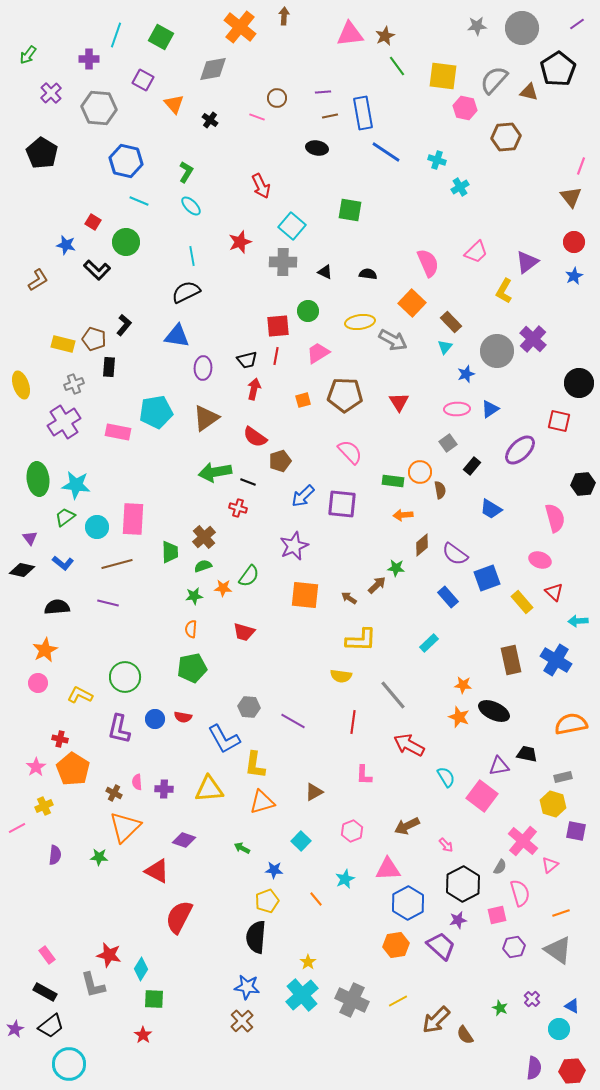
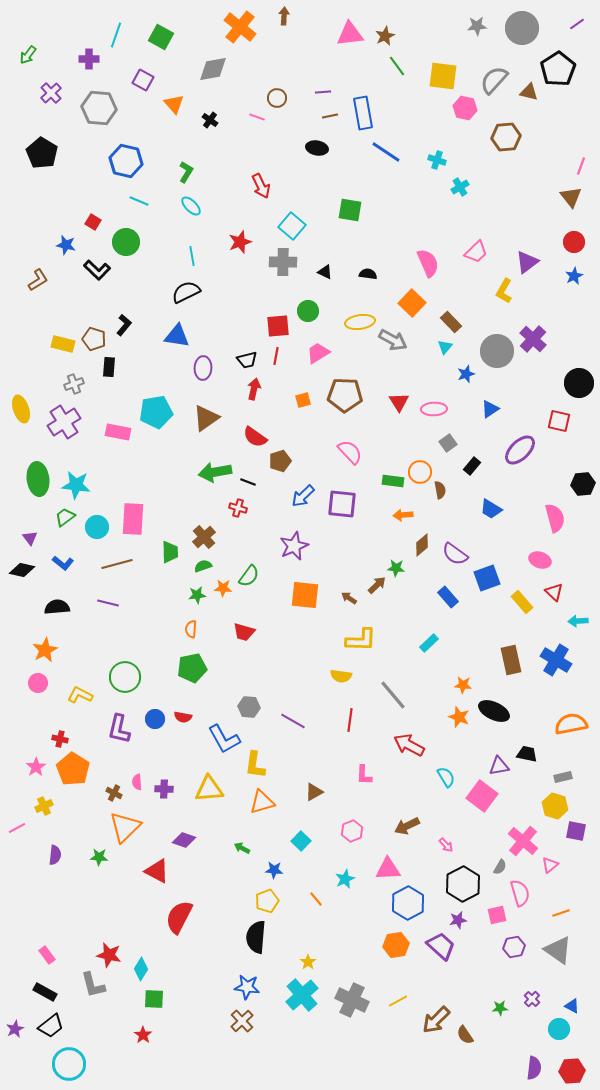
yellow ellipse at (21, 385): moved 24 px down
pink ellipse at (457, 409): moved 23 px left
green star at (194, 596): moved 3 px right, 1 px up
red line at (353, 722): moved 3 px left, 2 px up
yellow hexagon at (553, 804): moved 2 px right, 2 px down
green star at (500, 1008): rotated 28 degrees counterclockwise
